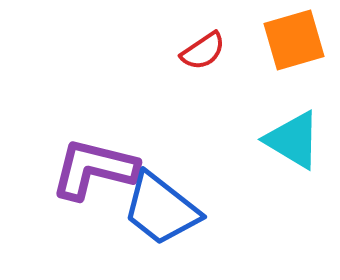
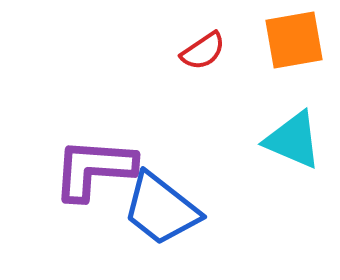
orange square: rotated 6 degrees clockwise
cyan triangle: rotated 8 degrees counterclockwise
purple L-shape: rotated 10 degrees counterclockwise
